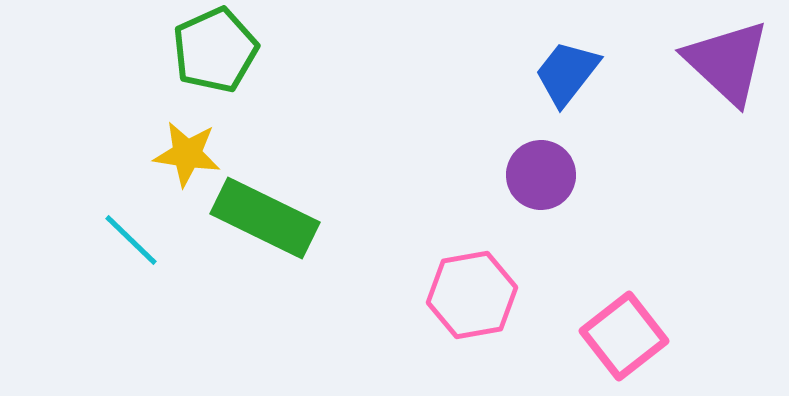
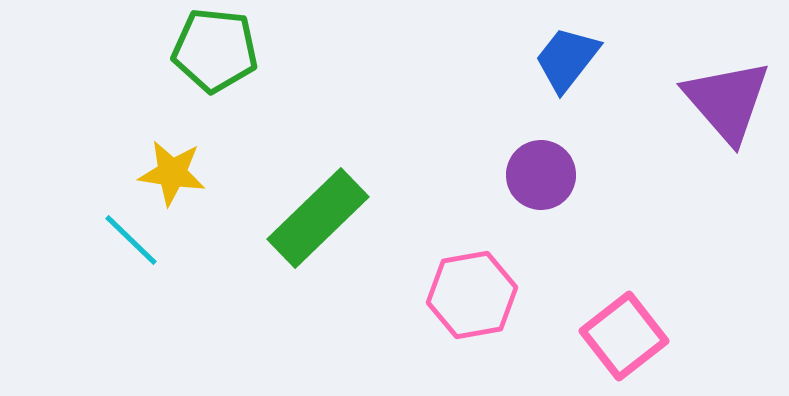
green pentagon: rotated 30 degrees clockwise
purple triangle: moved 39 px down; rotated 6 degrees clockwise
blue trapezoid: moved 14 px up
yellow star: moved 15 px left, 19 px down
green rectangle: moved 53 px right; rotated 70 degrees counterclockwise
